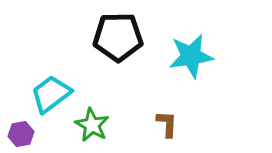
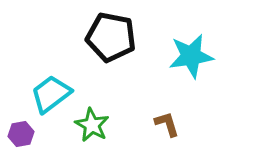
black pentagon: moved 7 px left; rotated 12 degrees clockwise
brown L-shape: rotated 20 degrees counterclockwise
